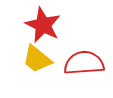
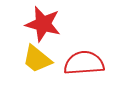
red star: moved 1 px up; rotated 12 degrees counterclockwise
